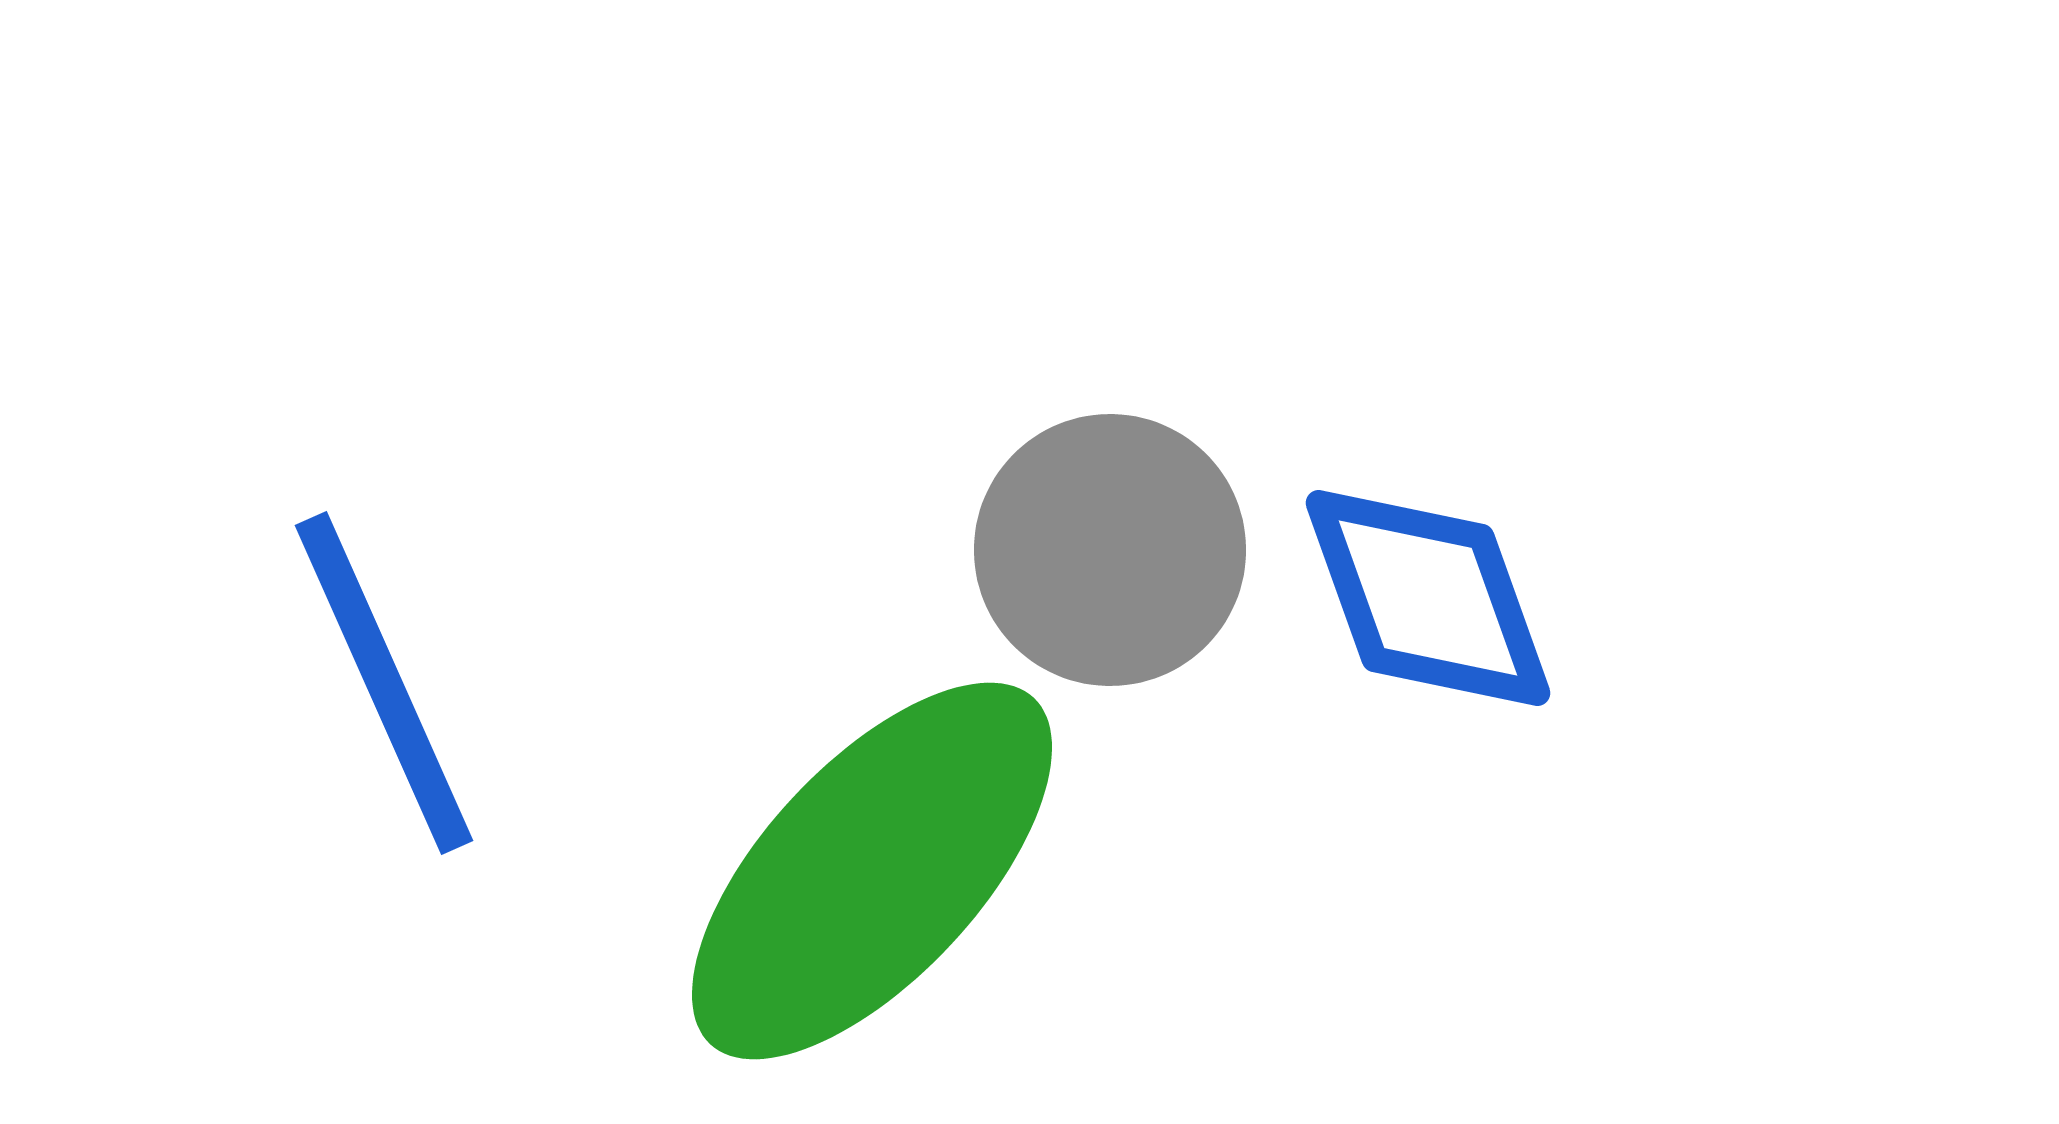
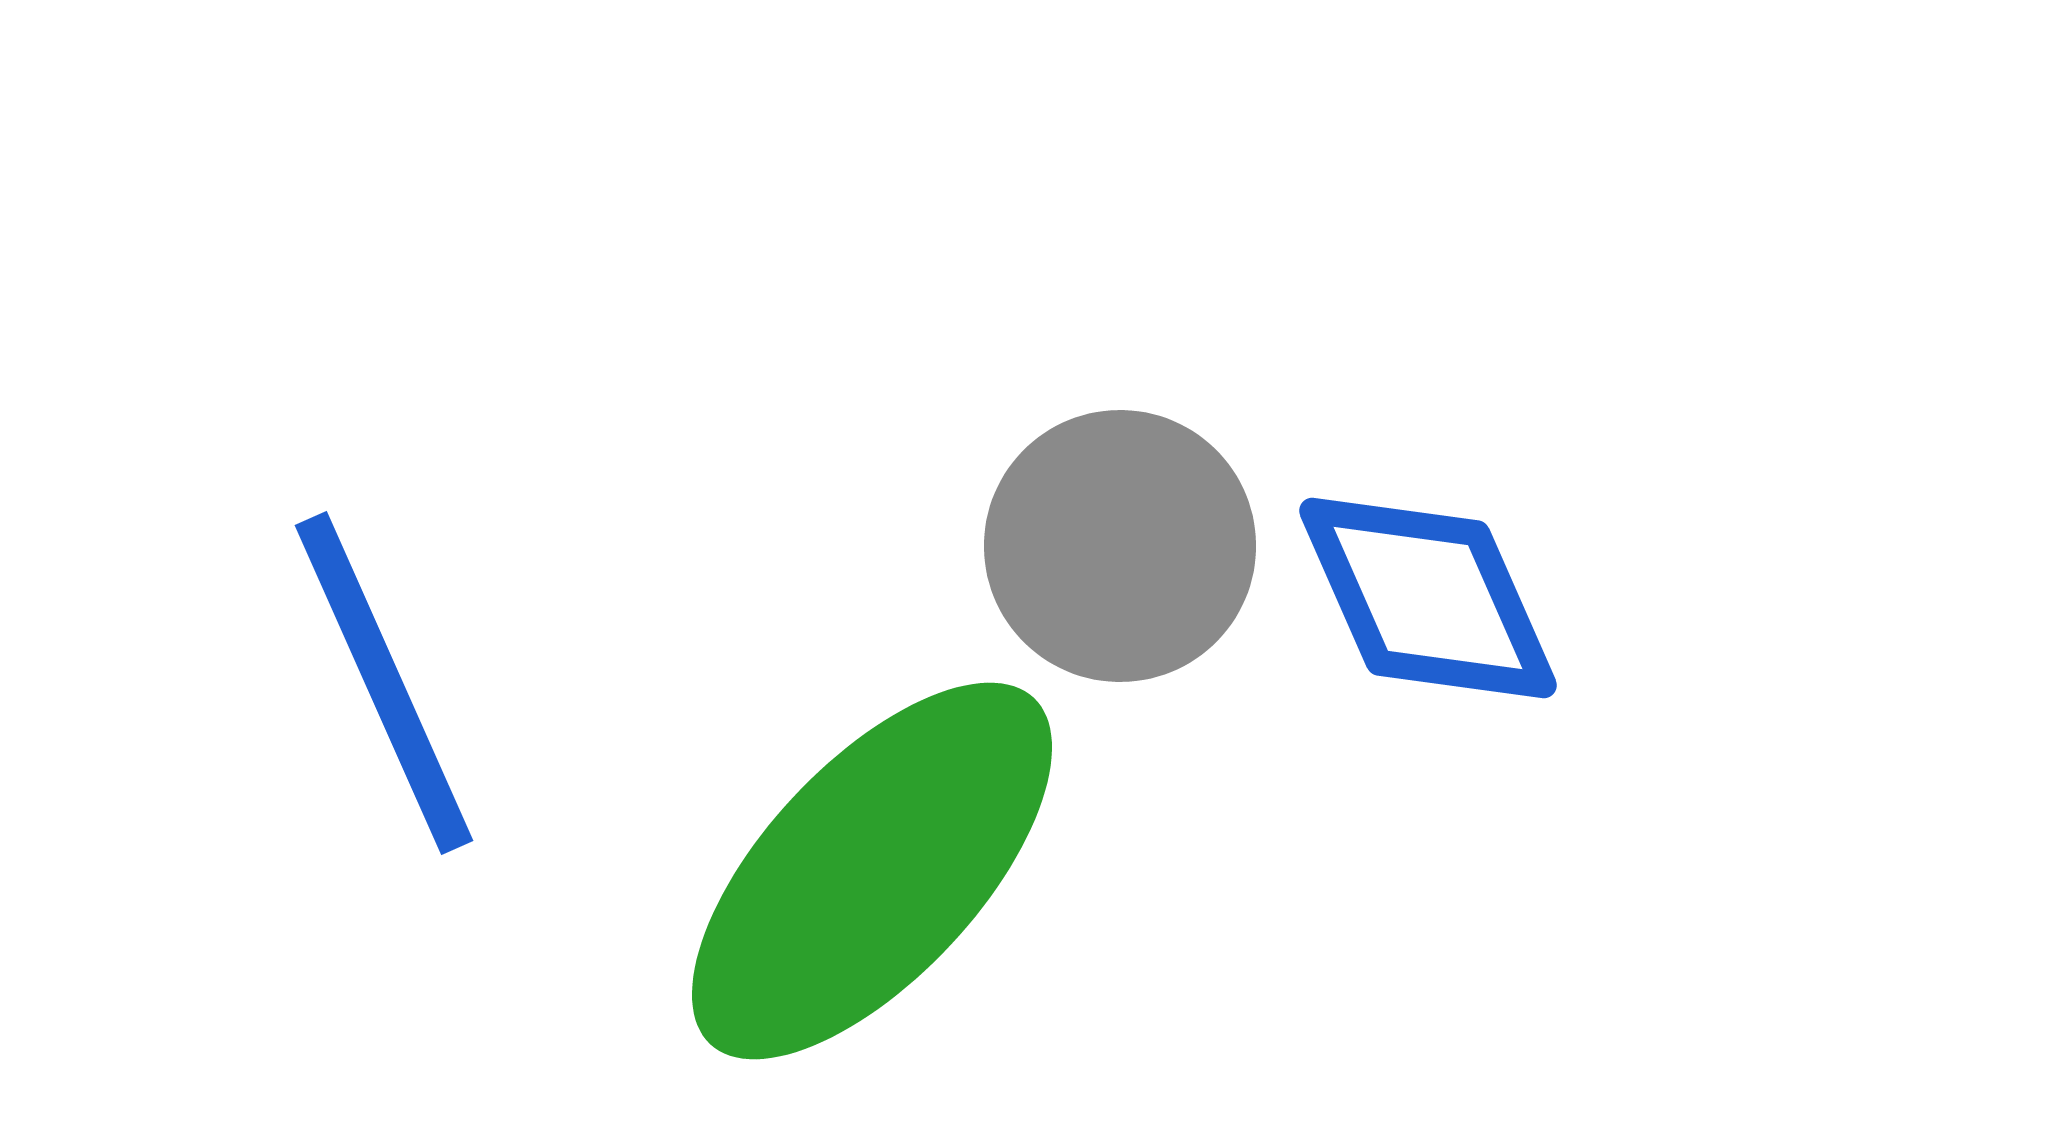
gray circle: moved 10 px right, 4 px up
blue diamond: rotated 4 degrees counterclockwise
